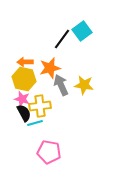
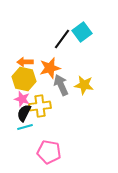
cyan square: moved 1 px down
black semicircle: rotated 126 degrees counterclockwise
cyan line: moved 10 px left, 4 px down
